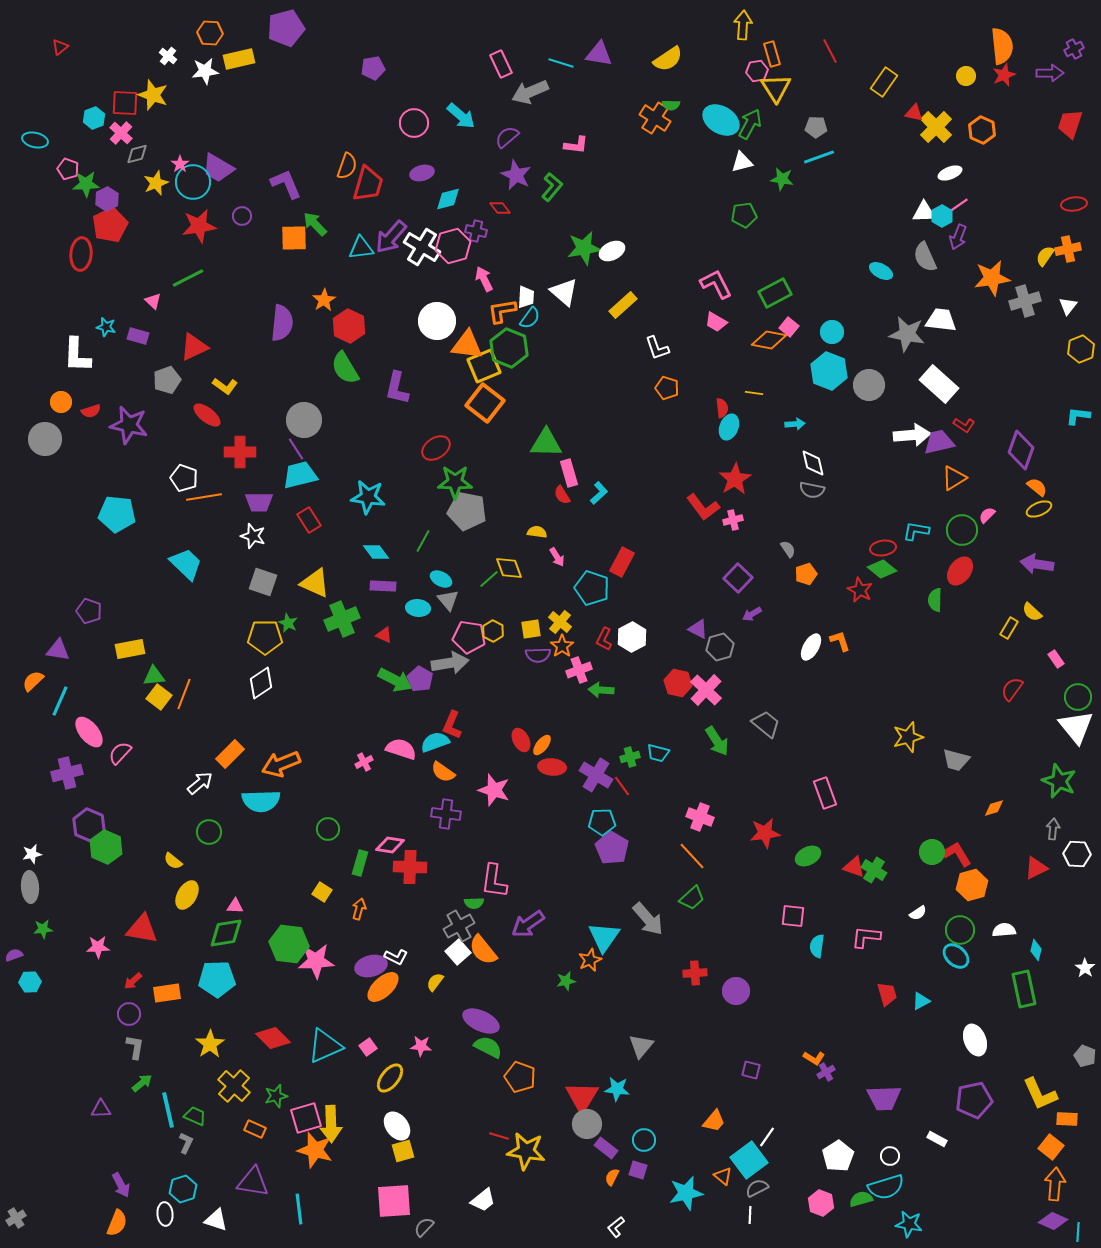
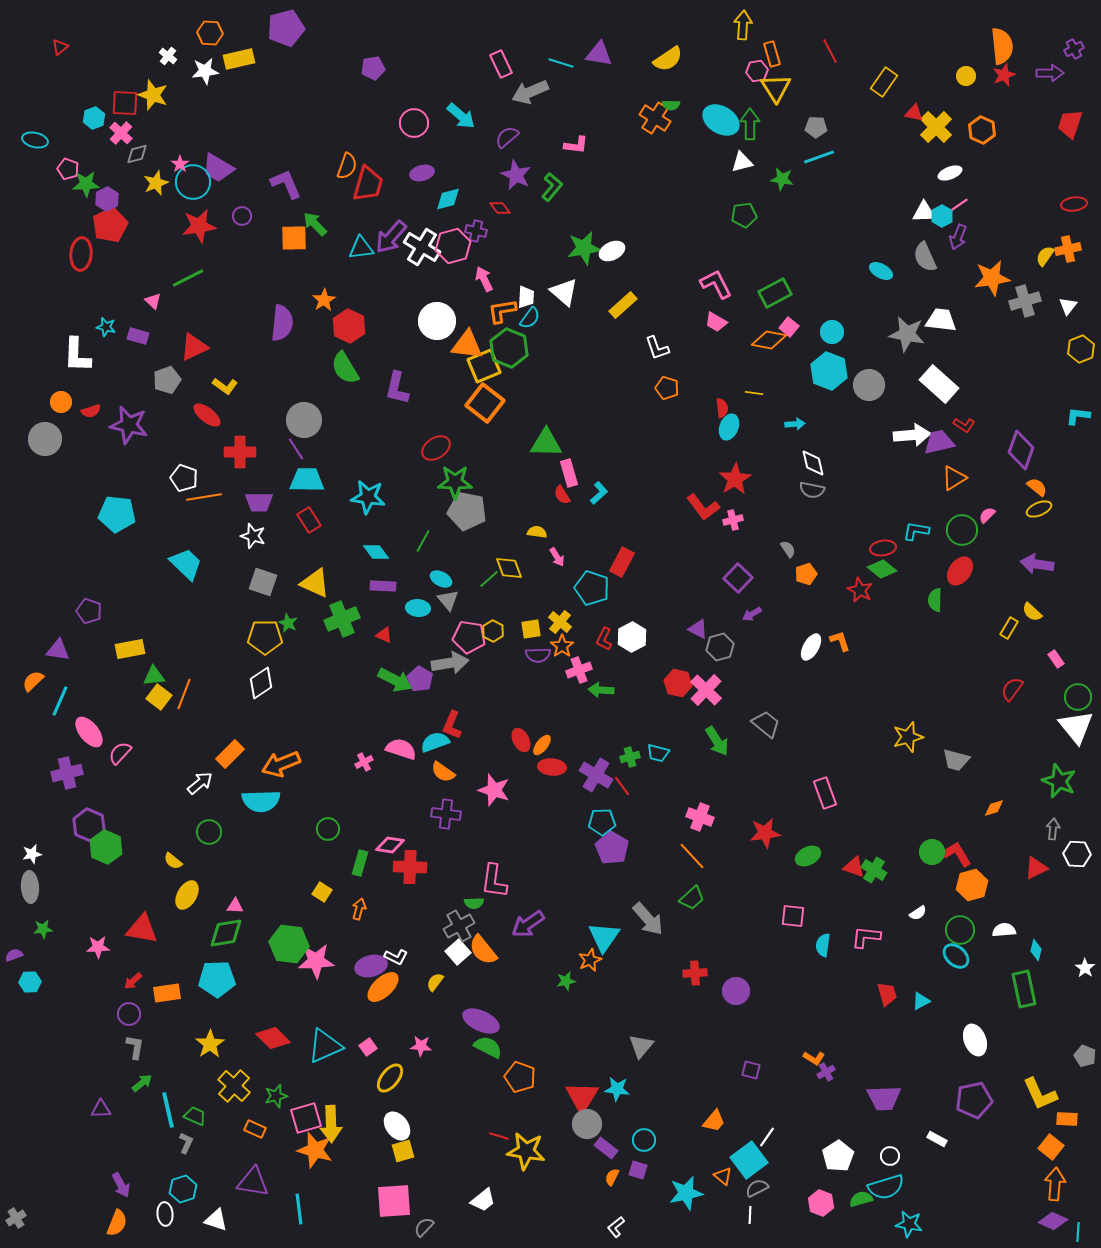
green arrow at (750, 124): rotated 28 degrees counterclockwise
cyan trapezoid at (300, 475): moved 7 px right, 5 px down; rotated 15 degrees clockwise
cyan semicircle at (817, 946): moved 6 px right, 1 px up
